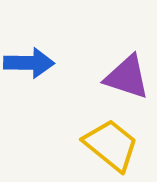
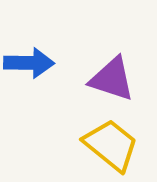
purple triangle: moved 15 px left, 2 px down
